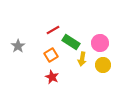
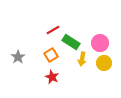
gray star: moved 11 px down
yellow circle: moved 1 px right, 2 px up
